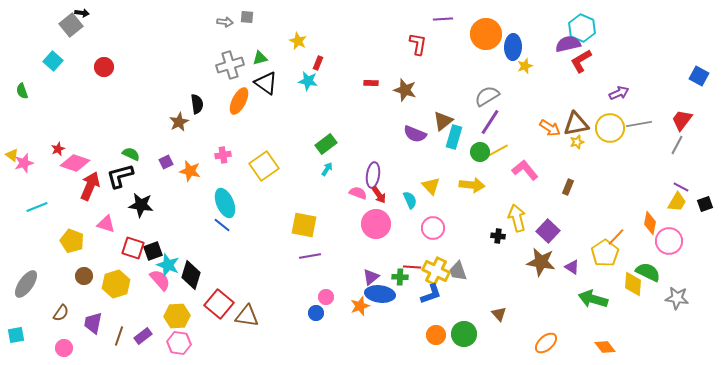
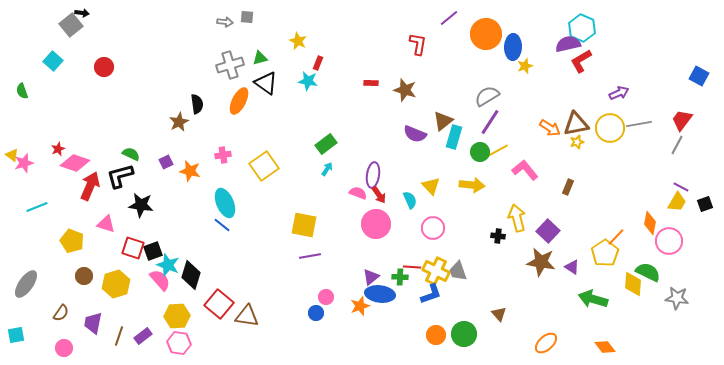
purple line at (443, 19): moved 6 px right, 1 px up; rotated 36 degrees counterclockwise
